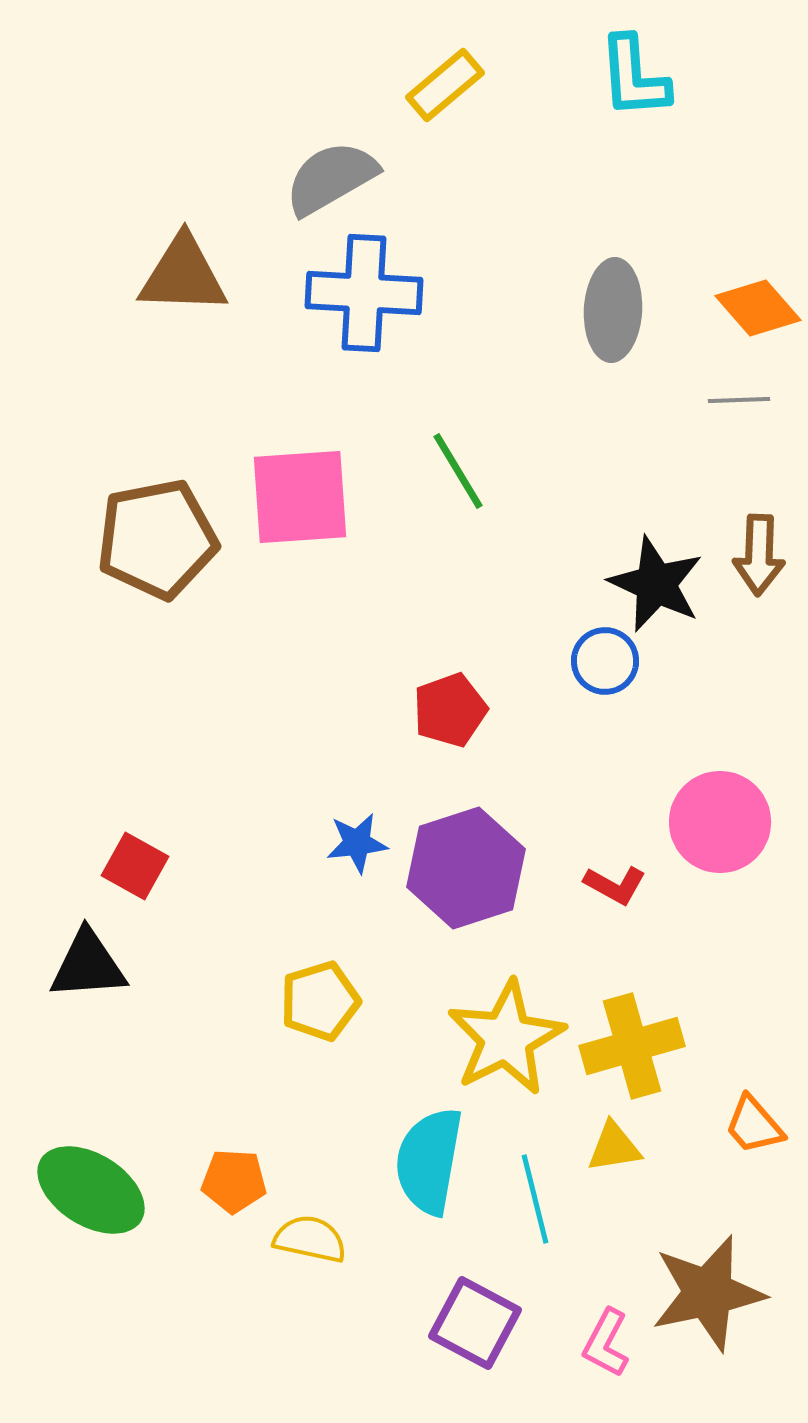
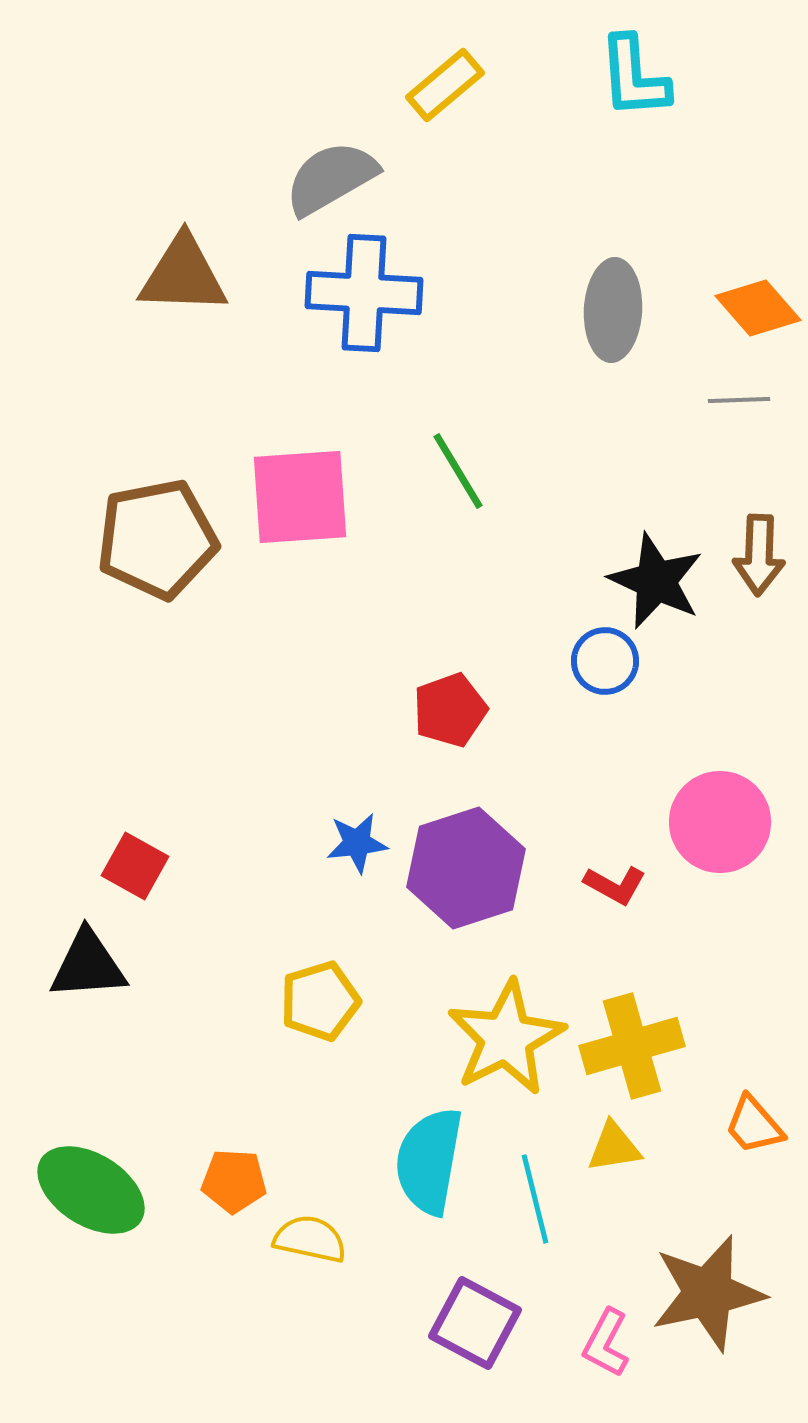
black star: moved 3 px up
